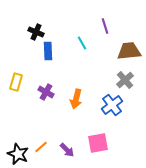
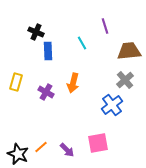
orange arrow: moved 3 px left, 16 px up
